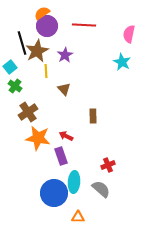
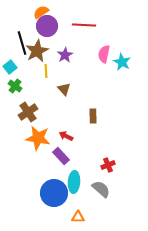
orange semicircle: moved 1 px left, 1 px up
pink semicircle: moved 25 px left, 20 px down
purple rectangle: rotated 24 degrees counterclockwise
